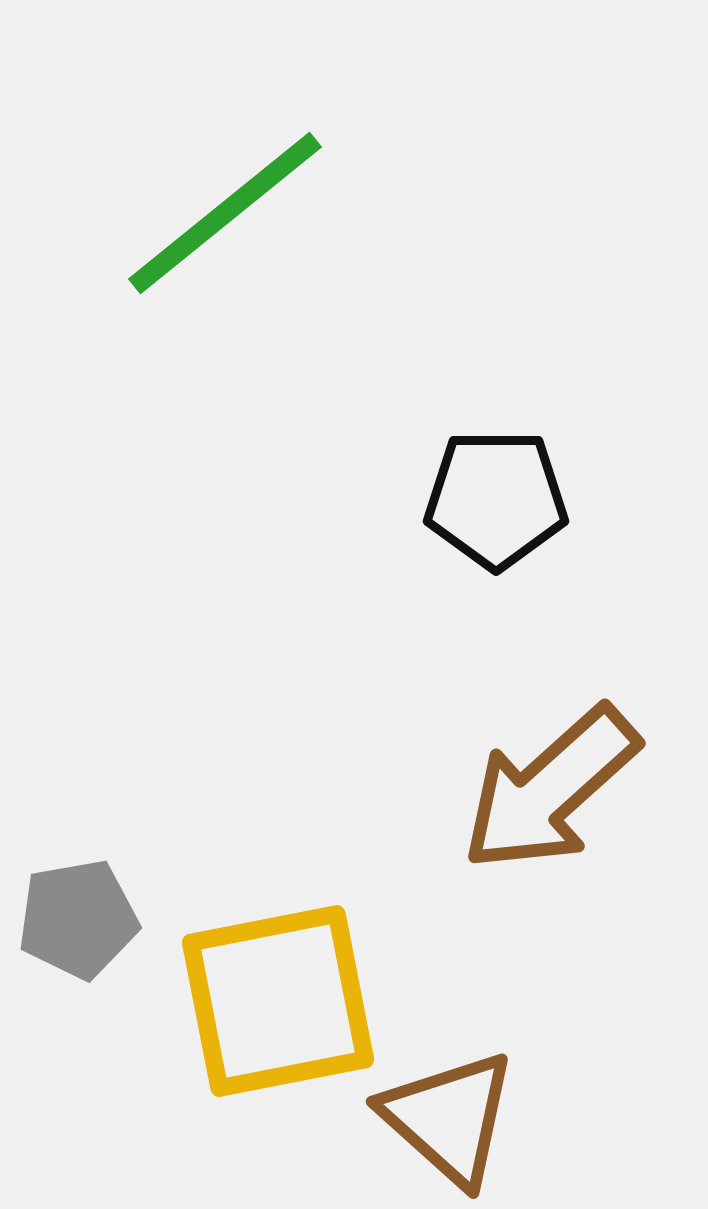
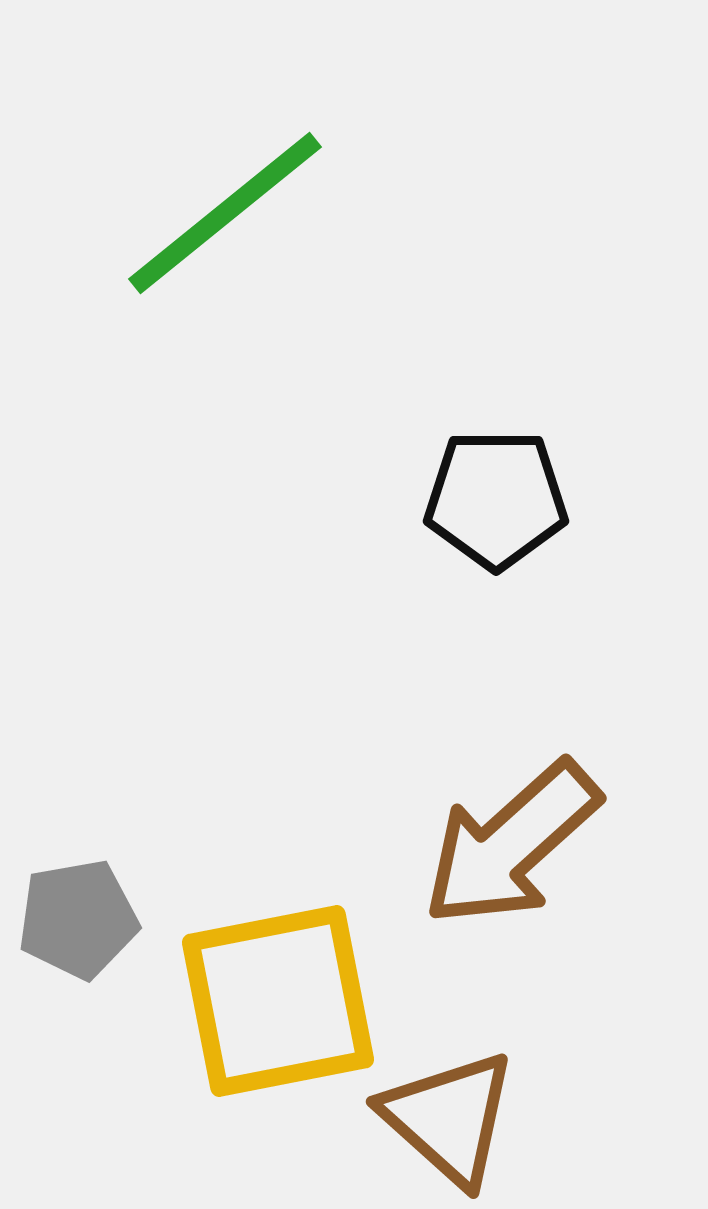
brown arrow: moved 39 px left, 55 px down
